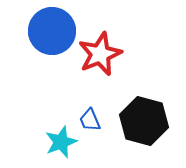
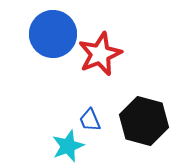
blue circle: moved 1 px right, 3 px down
cyan star: moved 7 px right, 4 px down
